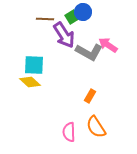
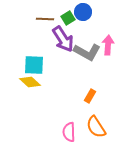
green square: moved 4 px left, 1 px down
purple arrow: moved 1 px left, 4 px down
pink arrow: rotated 60 degrees clockwise
gray L-shape: moved 2 px left
